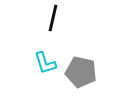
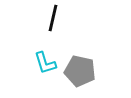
gray pentagon: moved 1 px left, 1 px up
